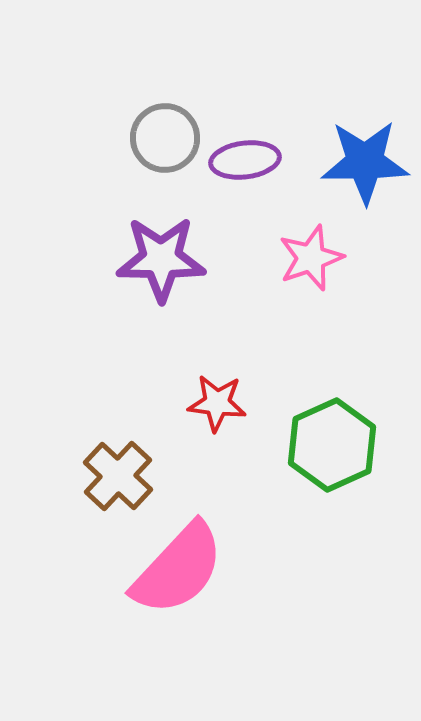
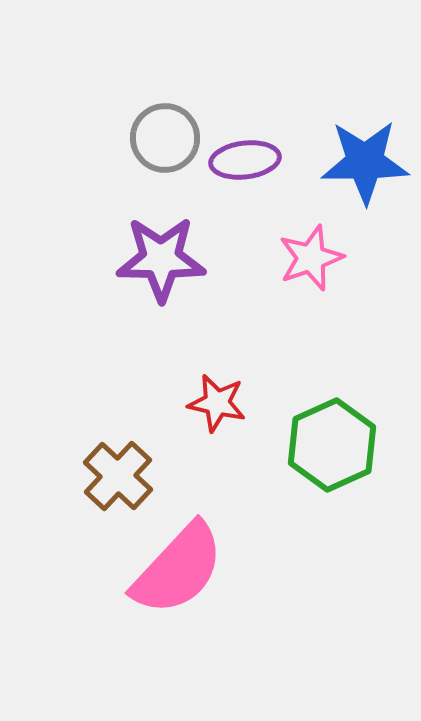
red star: rotated 6 degrees clockwise
